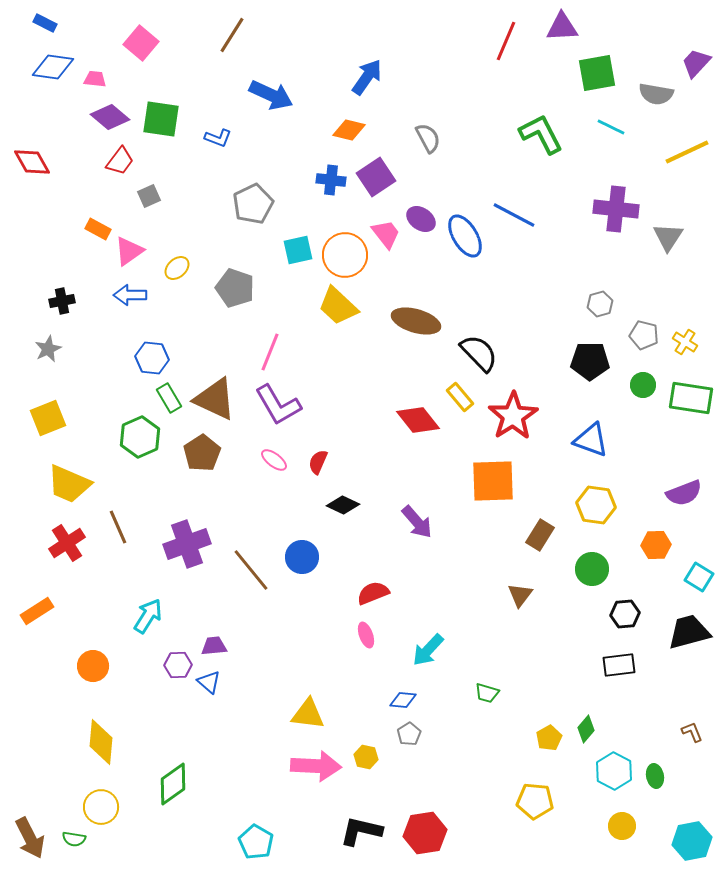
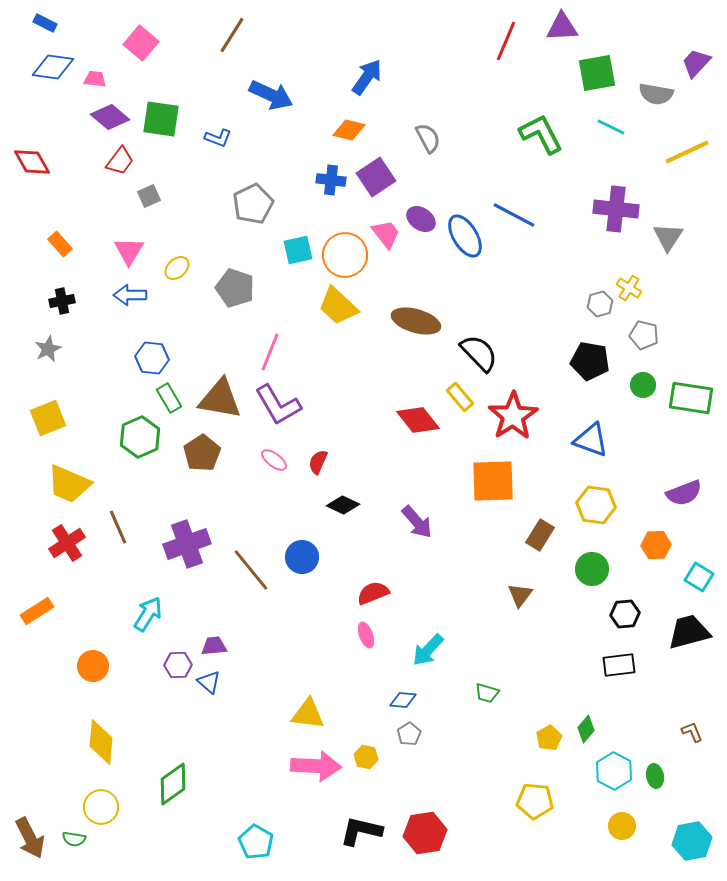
orange rectangle at (98, 229): moved 38 px left, 15 px down; rotated 20 degrees clockwise
pink triangle at (129, 251): rotated 24 degrees counterclockwise
yellow cross at (685, 342): moved 56 px left, 54 px up
black pentagon at (590, 361): rotated 9 degrees clockwise
brown triangle at (215, 399): moved 5 px right; rotated 15 degrees counterclockwise
cyan arrow at (148, 616): moved 2 px up
